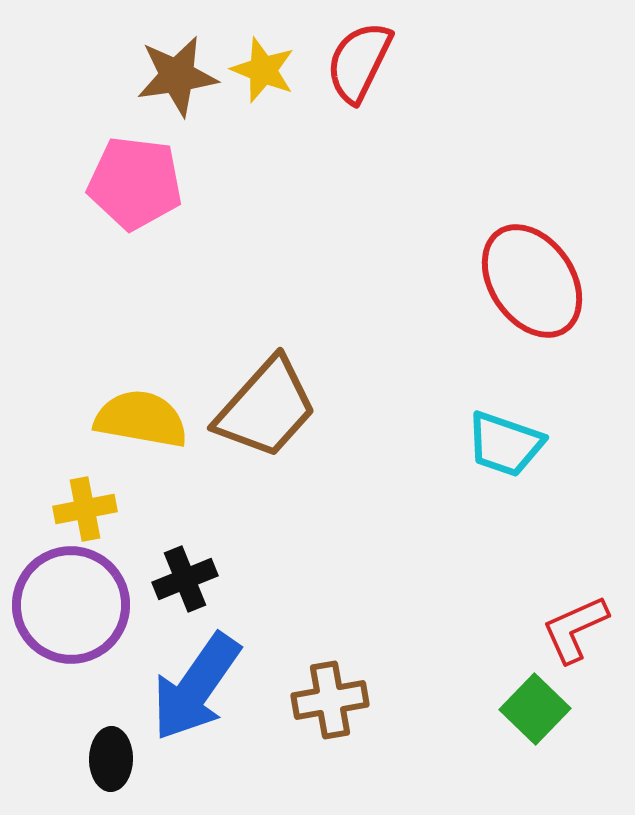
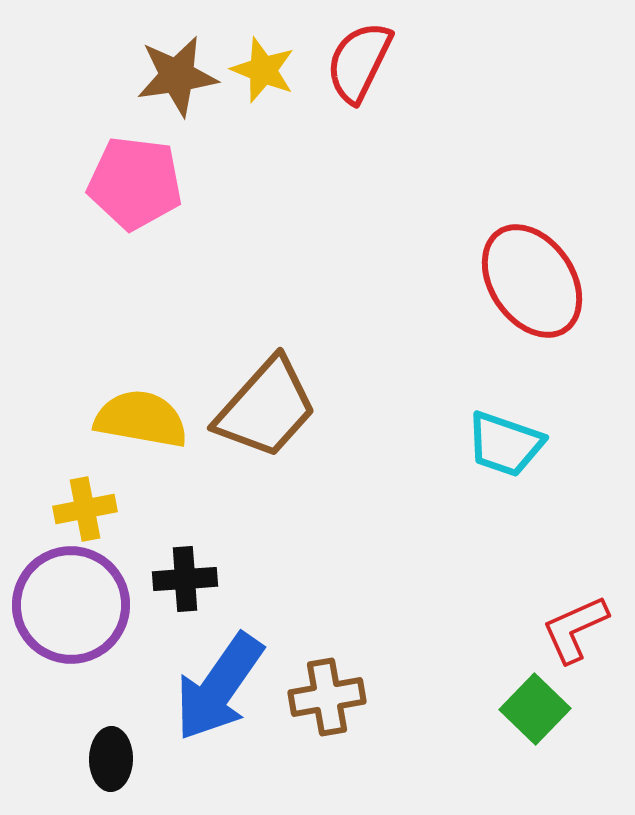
black cross: rotated 18 degrees clockwise
blue arrow: moved 23 px right
brown cross: moved 3 px left, 3 px up
